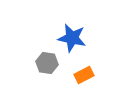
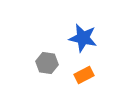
blue star: moved 11 px right
